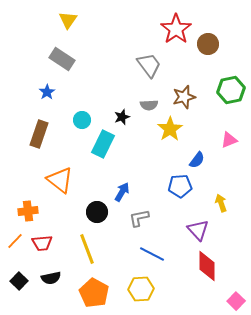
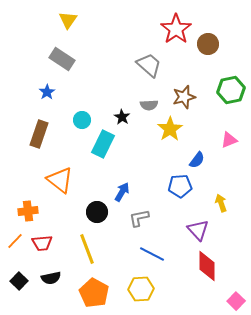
gray trapezoid: rotated 12 degrees counterclockwise
black star: rotated 21 degrees counterclockwise
